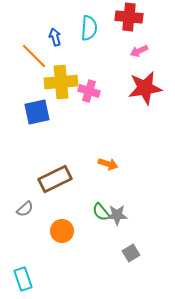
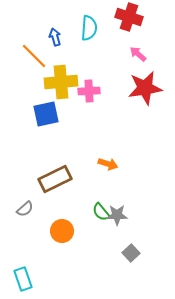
red cross: rotated 12 degrees clockwise
pink arrow: moved 1 px left, 3 px down; rotated 66 degrees clockwise
pink cross: rotated 20 degrees counterclockwise
blue square: moved 9 px right, 2 px down
gray square: rotated 12 degrees counterclockwise
